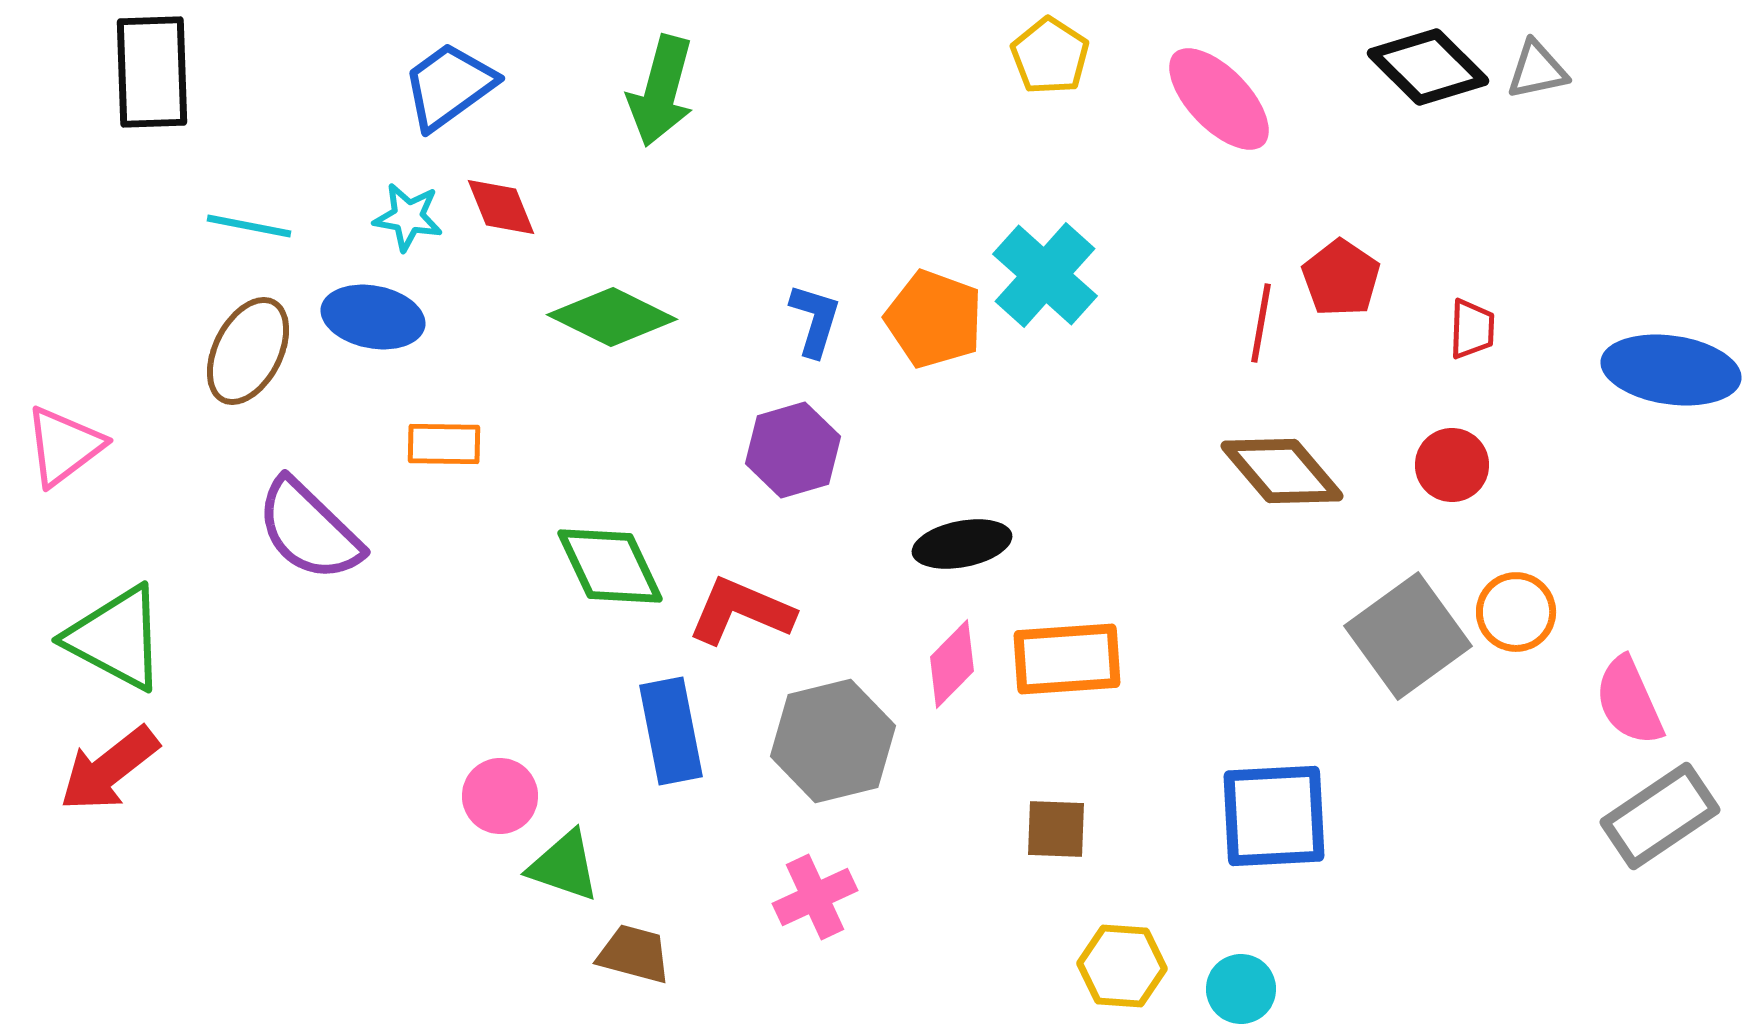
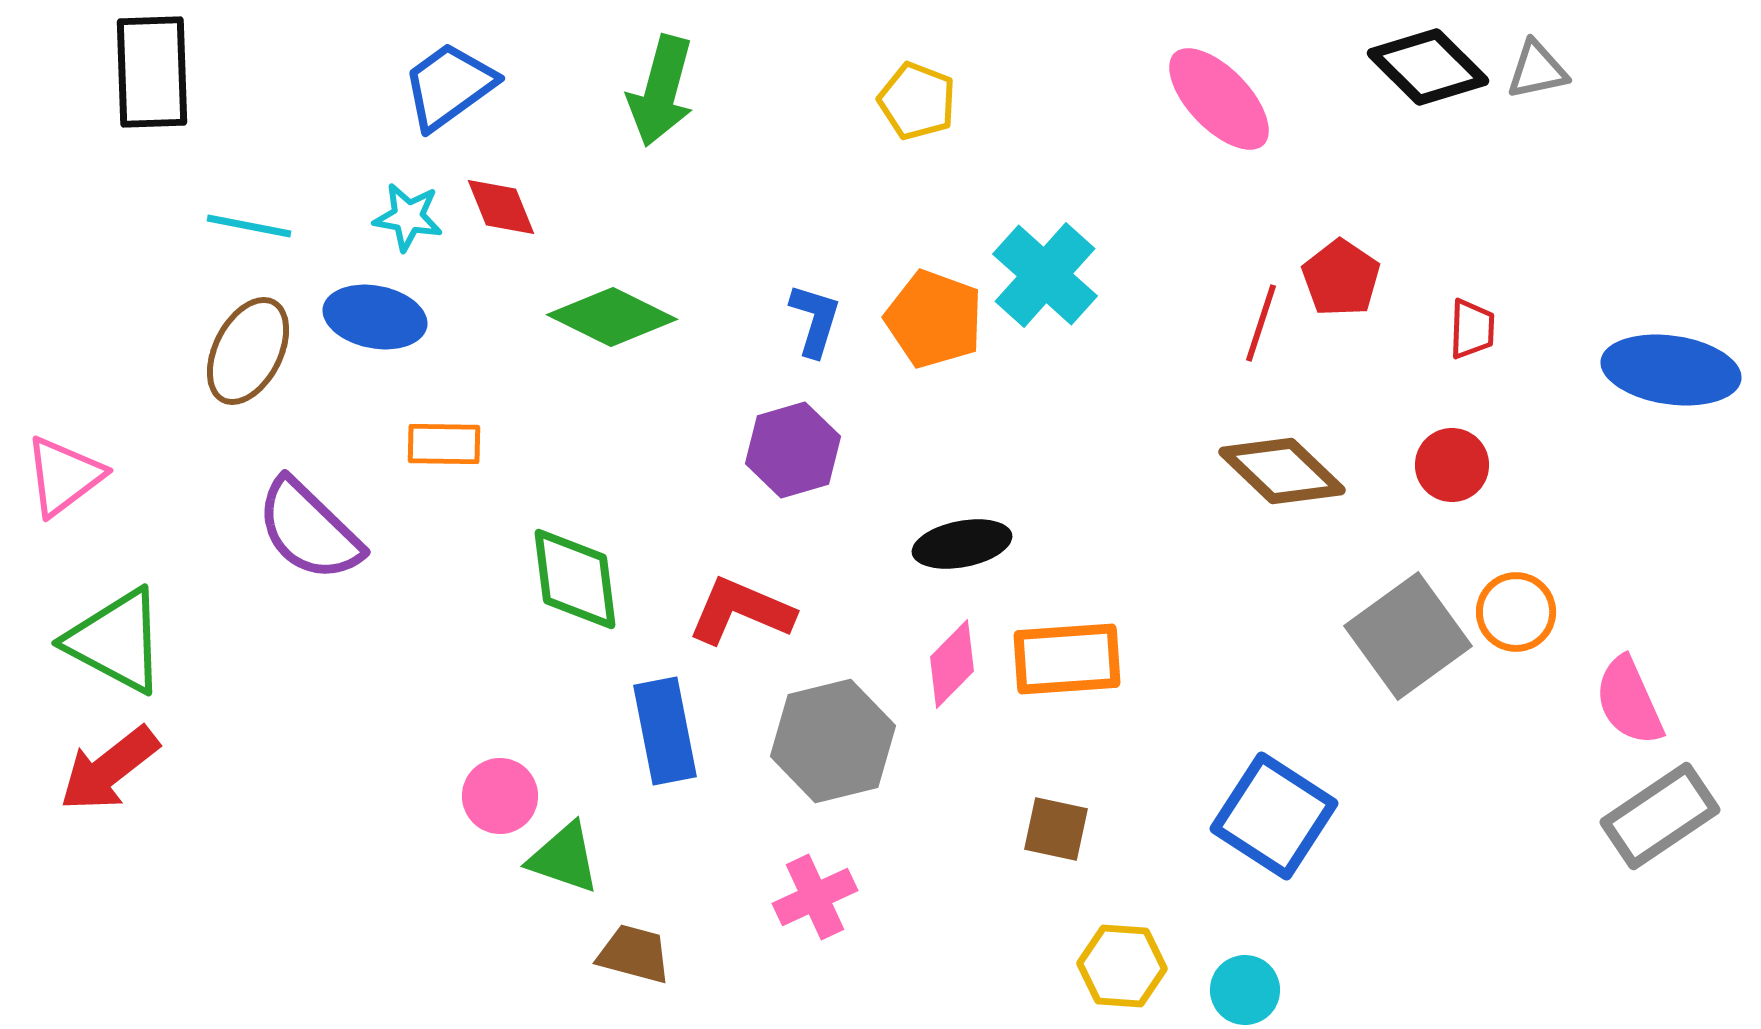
yellow pentagon at (1050, 56): moved 133 px left, 45 px down; rotated 12 degrees counterclockwise
blue ellipse at (373, 317): moved 2 px right
red line at (1261, 323): rotated 8 degrees clockwise
pink triangle at (64, 446): moved 30 px down
brown diamond at (1282, 471): rotated 6 degrees counterclockwise
green diamond at (610, 566): moved 35 px left, 13 px down; rotated 18 degrees clockwise
green triangle at (116, 638): moved 3 px down
blue rectangle at (671, 731): moved 6 px left
blue square at (1274, 816): rotated 36 degrees clockwise
brown square at (1056, 829): rotated 10 degrees clockwise
green triangle at (564, 866): moved 8 px up
cyan circle at (1241, 989): moved 4 px right, 1 px down
